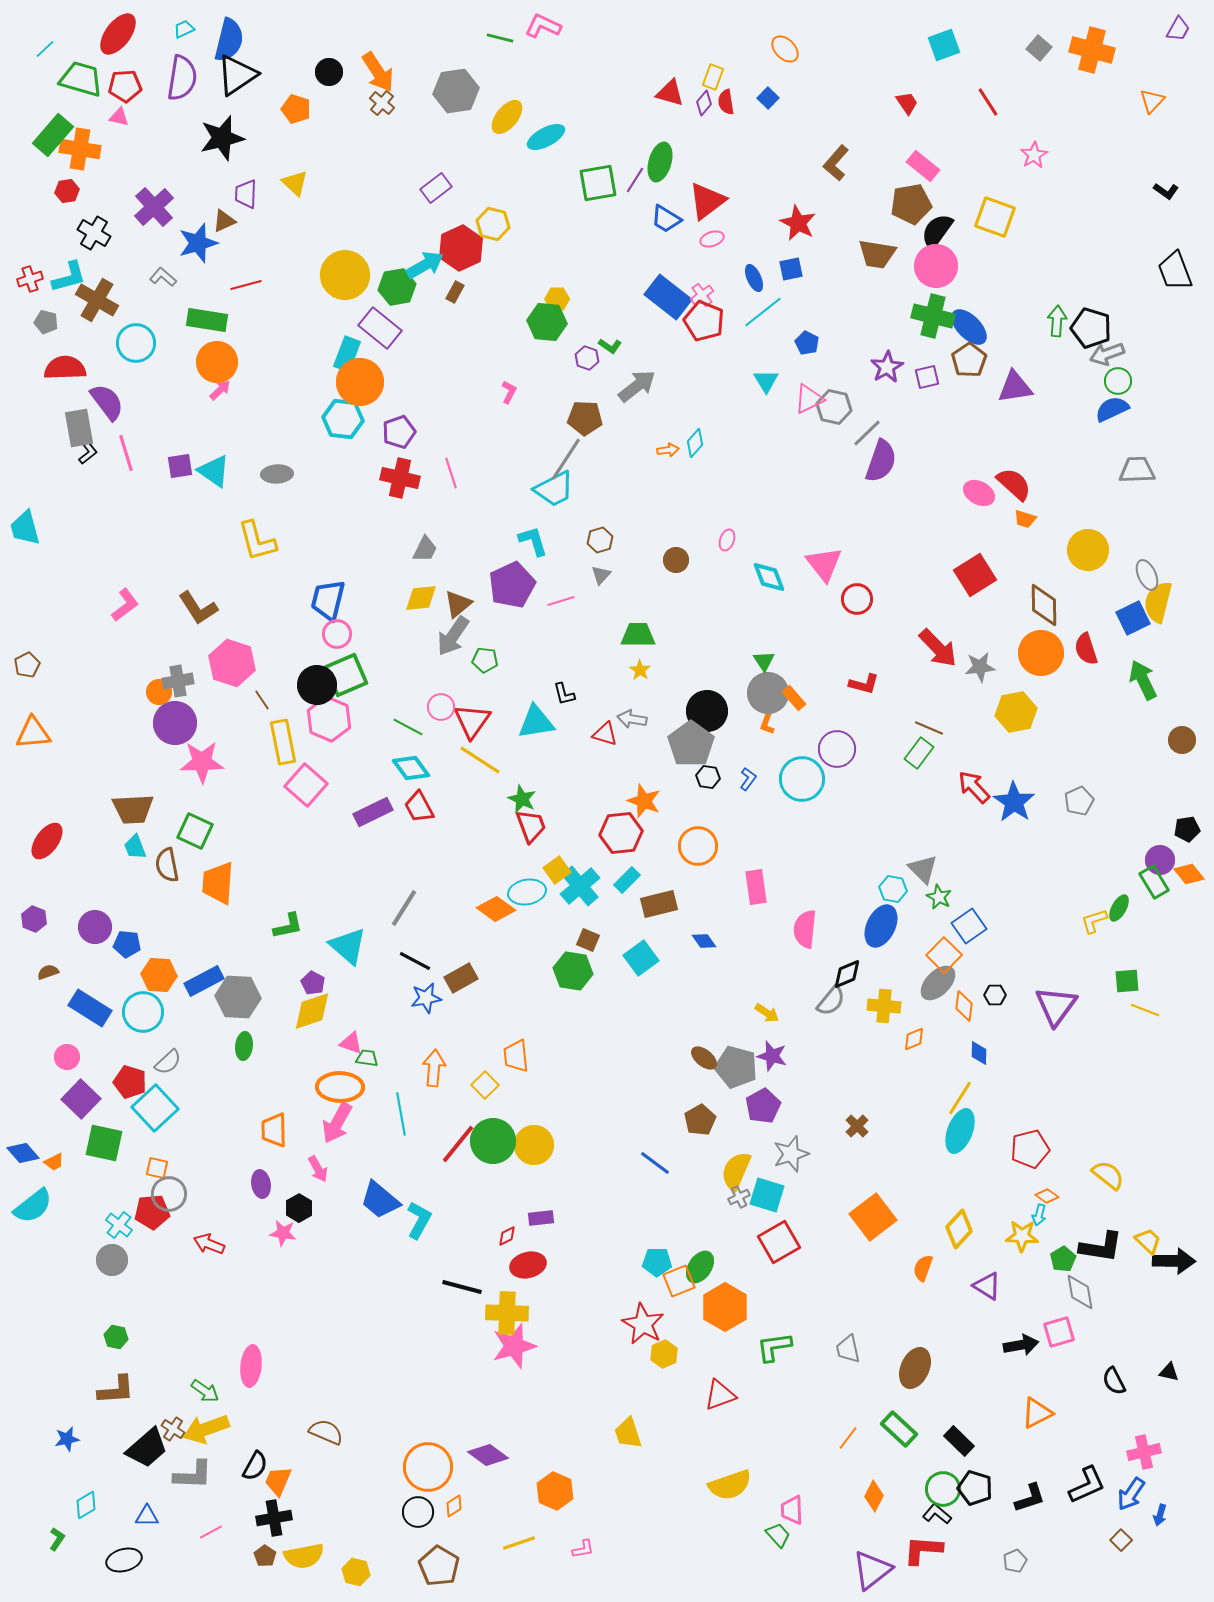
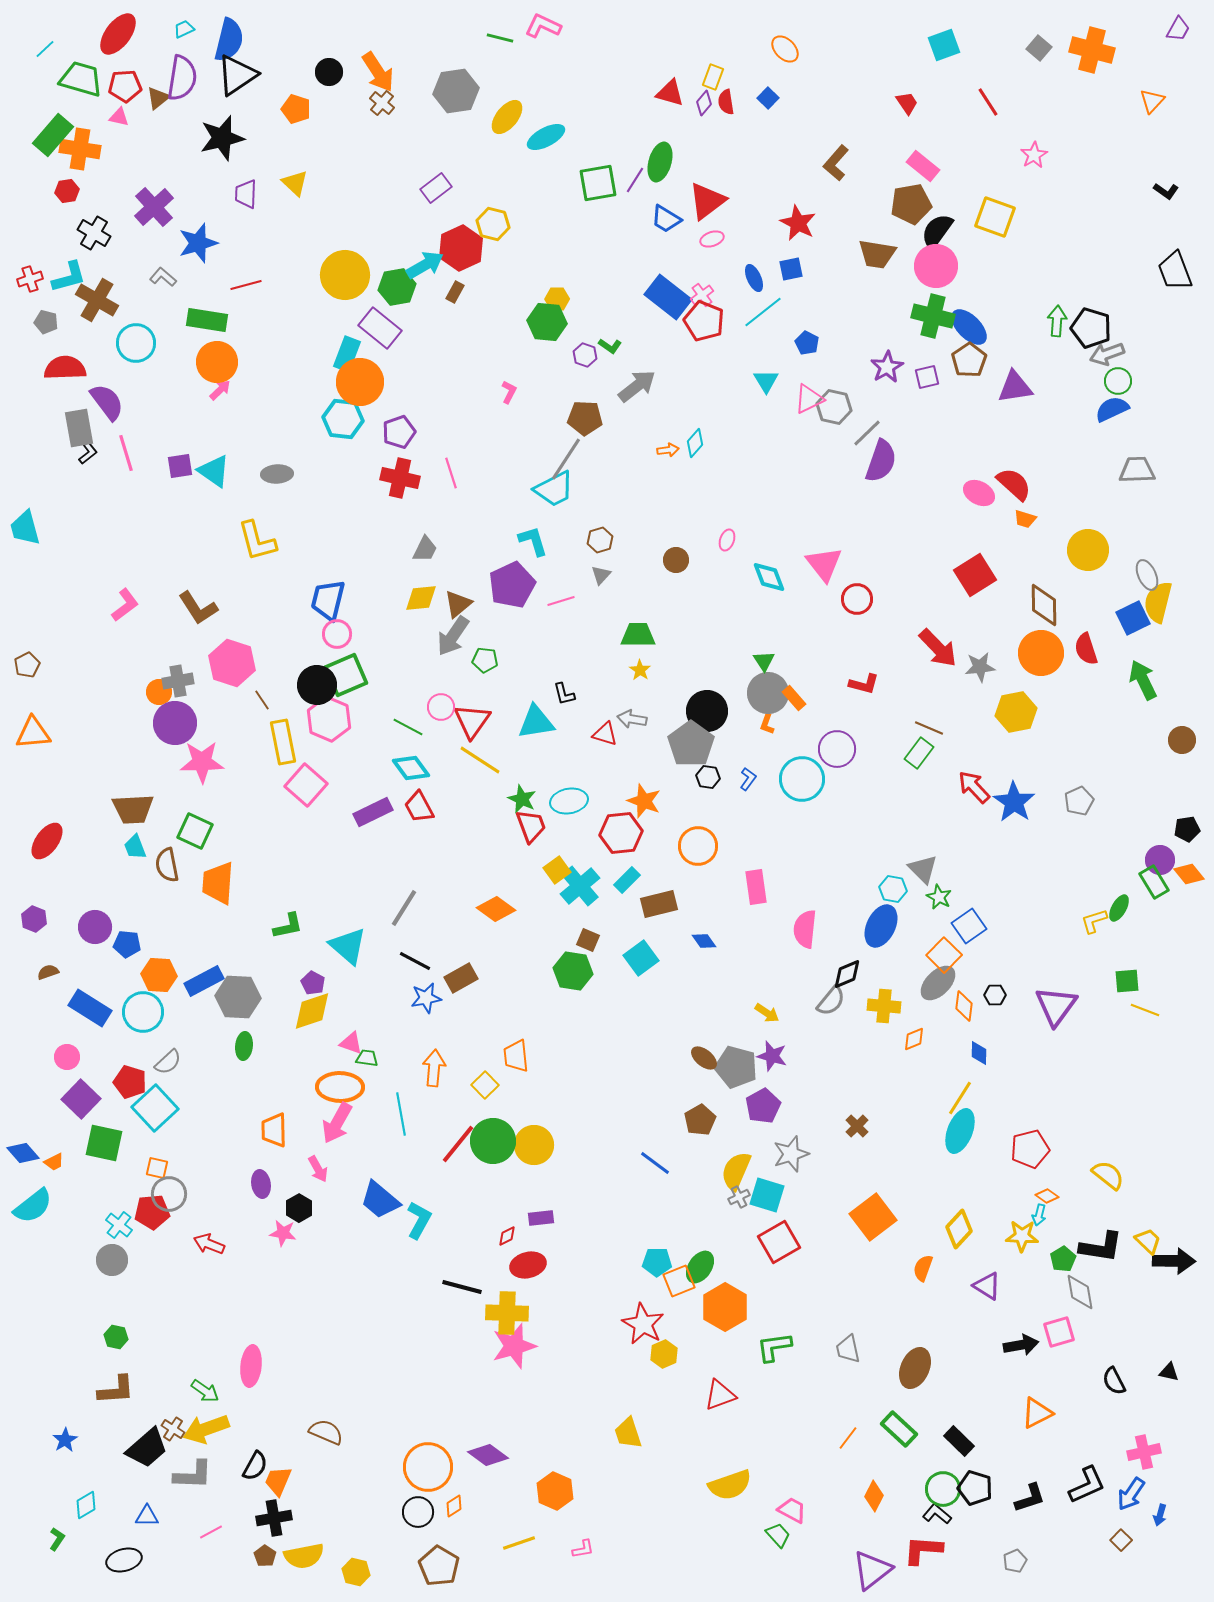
brown triangle at (224, 221): moved 66 px left, 123 px up; rotated 15 degrees counterclockwise
purple hexagon at (587, 358): moved 2 px left, 3 px up
cyan ellipse at (527, 892): moved 42 px right, 91 px up
blue star at (67, 1439): moved 2 px left, 1 px down; rotated 20 degrees counterclockwise
pink trapezoid at (792, 1510): rotated 120 degrees clockwise
